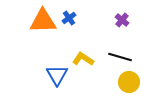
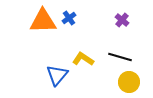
blue triangle: rotated 10 degrees clockwise
